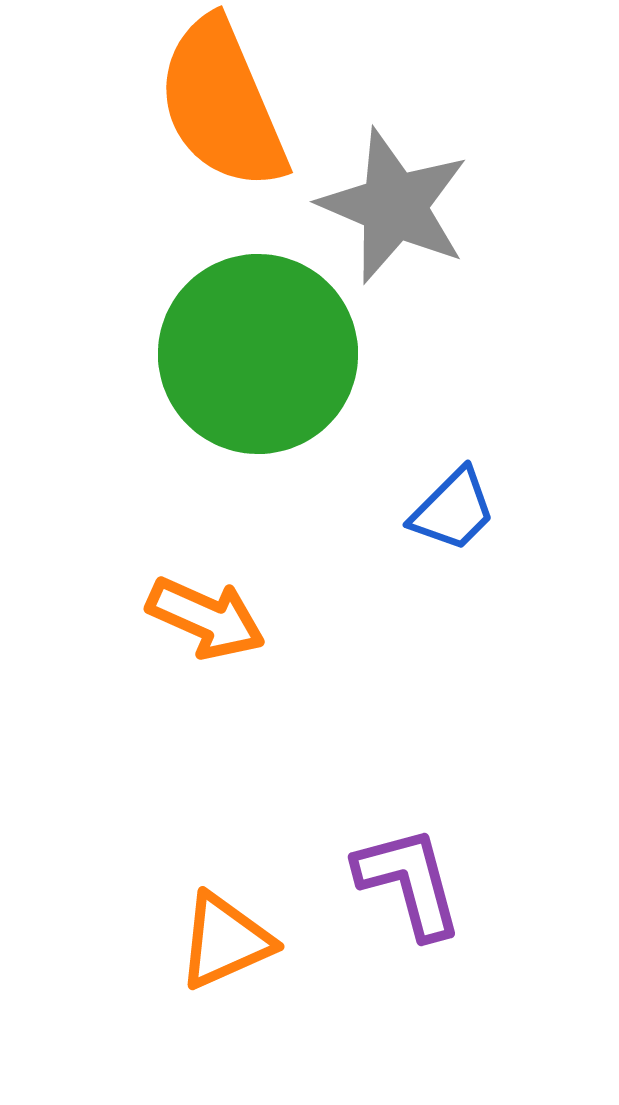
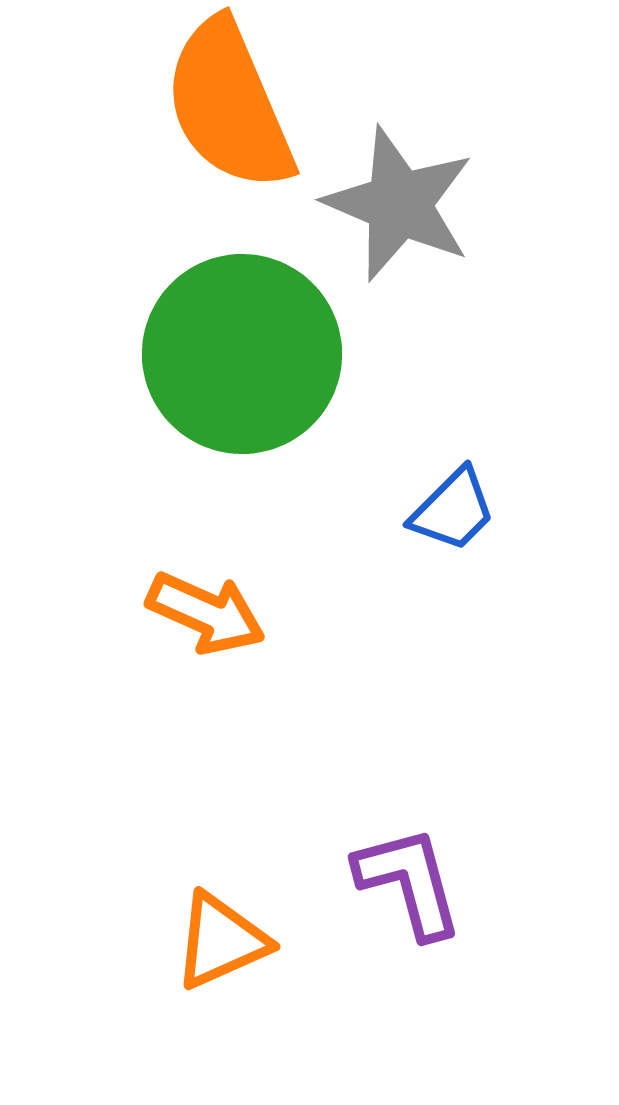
orange semicircle: moved 7 px right, 1 px down
gray star: moved 5 px right, 2 px up
green circle: moved 16 px left
orange arrow: moved 5 px up
orange triangle: moved 4 px left
